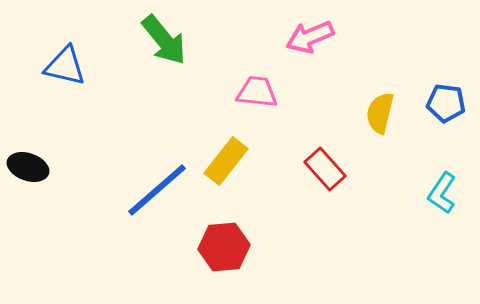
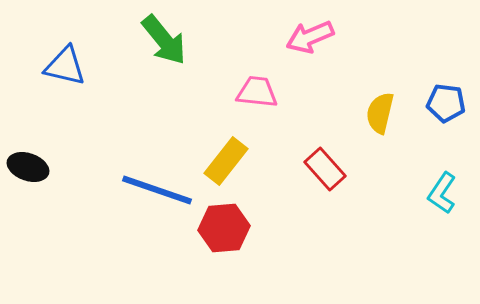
blue line: rotated 60 degrees clockwise
red hexagon: moved 19 px up
